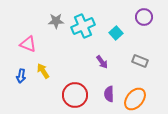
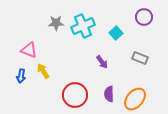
gray star: moved 2 px down
pink triangle: moved 1 px right, 6 px down
gray rectangle: moved 3 px up
